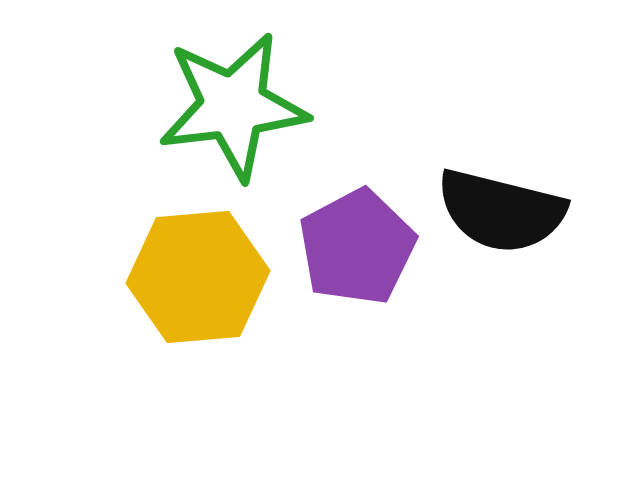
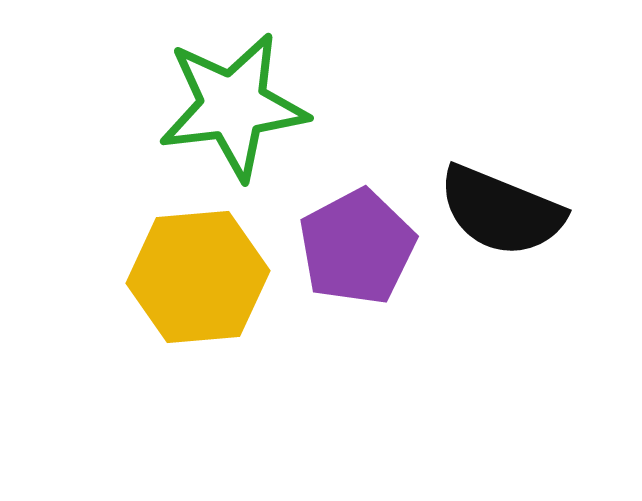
black semicircle: rotated 8 degrees clockwise
